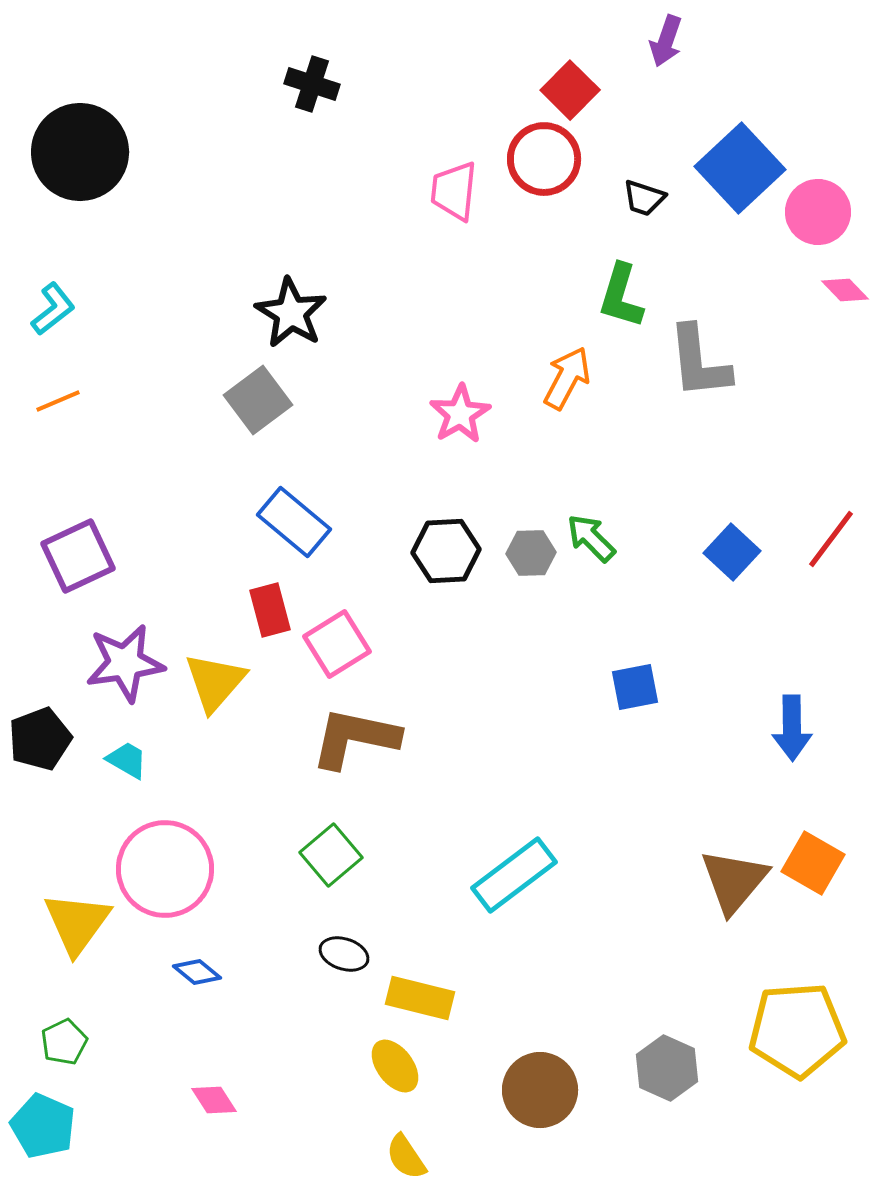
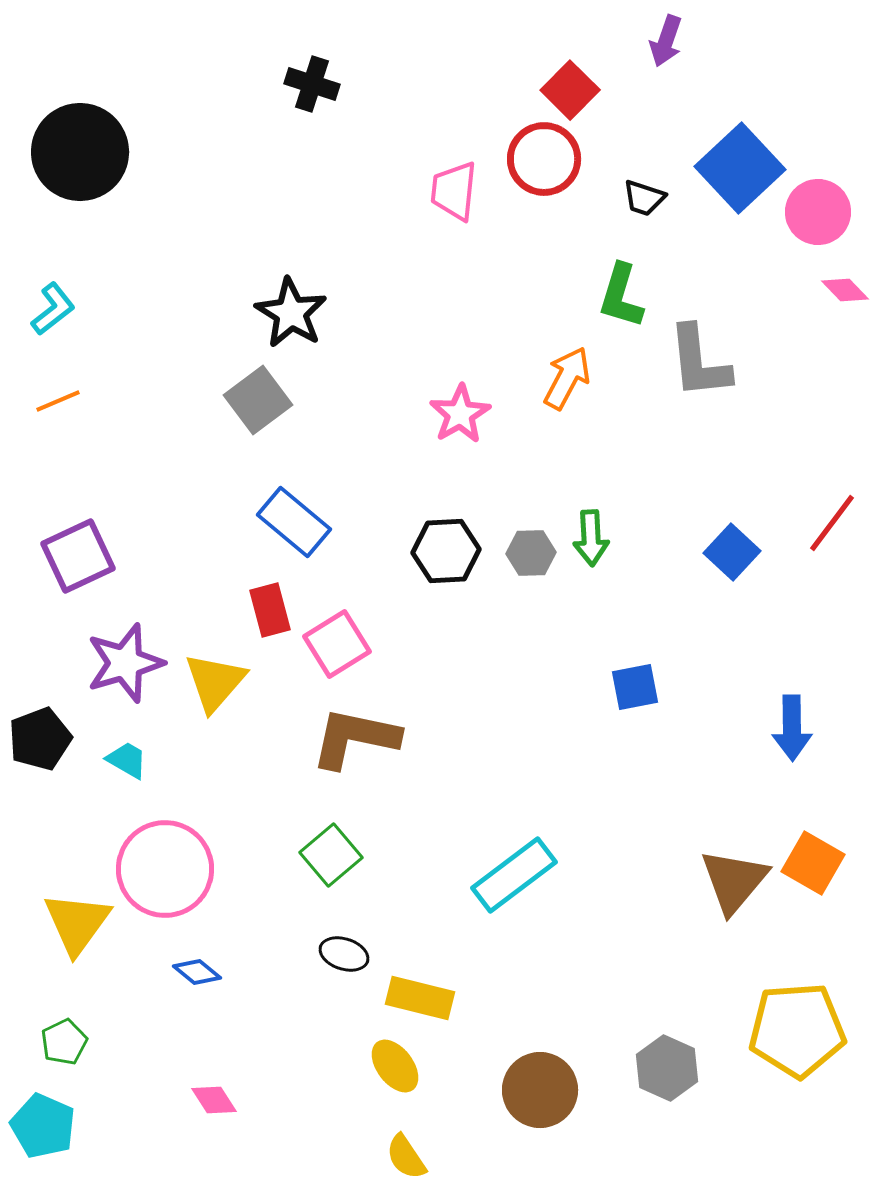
green arrow at (591, 538): rotated 138 degrees counterclockwise
red line at (831, 539): moved 1 px right, 16 px up
purple star at (125, 663): rotated 8 degrees counterclockwise
